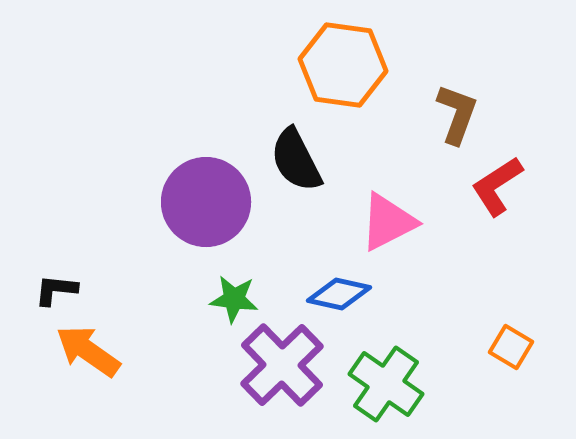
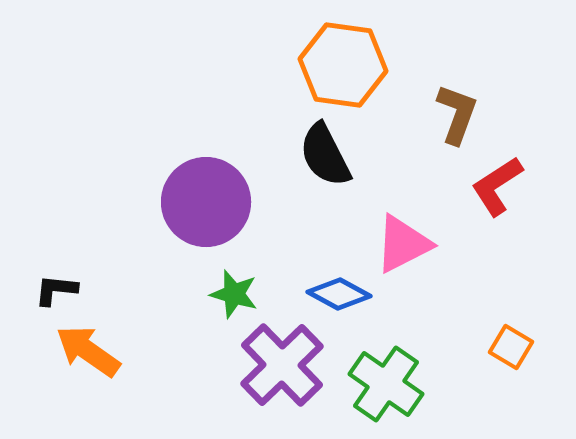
black semicircle: moved 29 px right, 5 px up
pink triangle: moved 15 px right, 22 px down
blue diamond: rotated 16 degrees clockwise
green star: moved 5 px up; rotated 9 degrees clockwise
